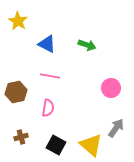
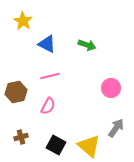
yellow star: moved 5 px right
pink line: rotated 24 degrees counterclockwise
pink semicircle: moved 2 px up; rotated 18 degrees clockwise
yellow triangle: moved 2 px left, 1 px down
